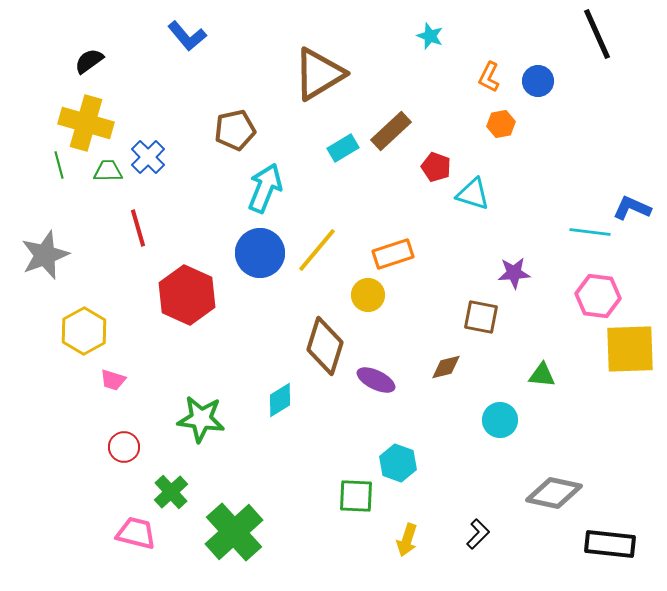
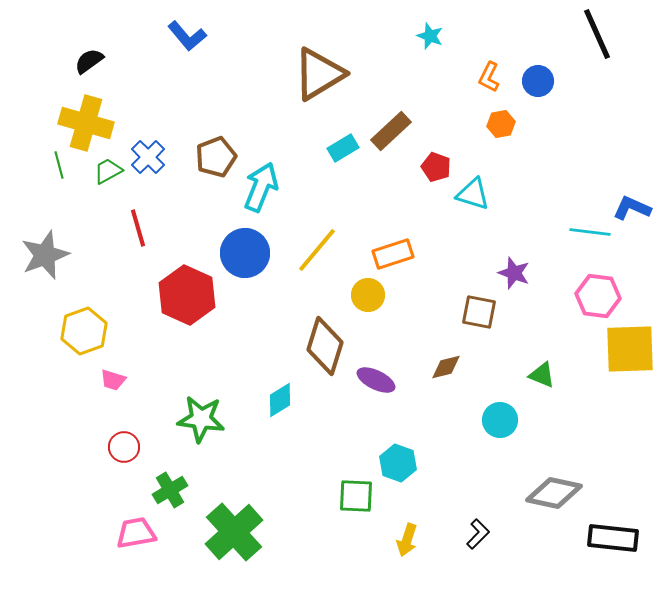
brown pentagon at (235, 130): moved 19 px left, 27 px down; rotated 9 degrees counterclockwise
green trapezoid at (108, 171): rotated 28 degrees counterclockwise
cyan arrow at (265, 188): moved 4 px left, 1 px up
blue circle at (260, 253): moved 15 px left
purple star at (514, 273): rotated 24 degrees clockwise
brown square at (481, 317): moved 2 px left, 5 px up
yellow hexagon at (84, 331): rotated 9 degrees clockwise
green triangle at (542, 375): rotated 16 degrees clockwise
green cross at (171, 492): moved 1 px left, 2 px up; rotated 12 degrees clockwise
pink trapezoid at (136, 533): rotated 24 degrees counterclockwise
black rectangle at (610, 544): moved 3 px right, 6 px up
